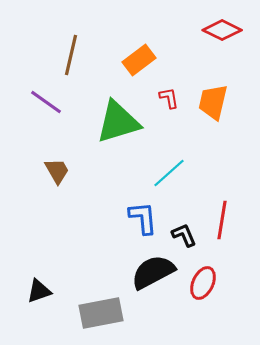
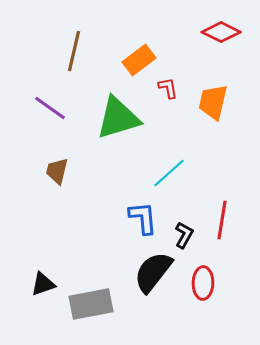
red diamond: moved 1 px left, 2 px down
brown line: moved 3 px right, 4 px up
red L-shape: moved 1 px left, 10 px up
purple line: moved 4 px right, 6 px down
green triangle: moved 4 px up
brown trapezoid: rotated 136 degrees counterclockwise
black L-shape: rotated 52 degrees clockwise
black semicircle: rotated 24 degrees counterclockwise
red ellipse: rotated 24 degrees counterclockwise
black triangle: moved 4 px right, 7 px up
gray rectangle: moved 10 px left, 9 px up
